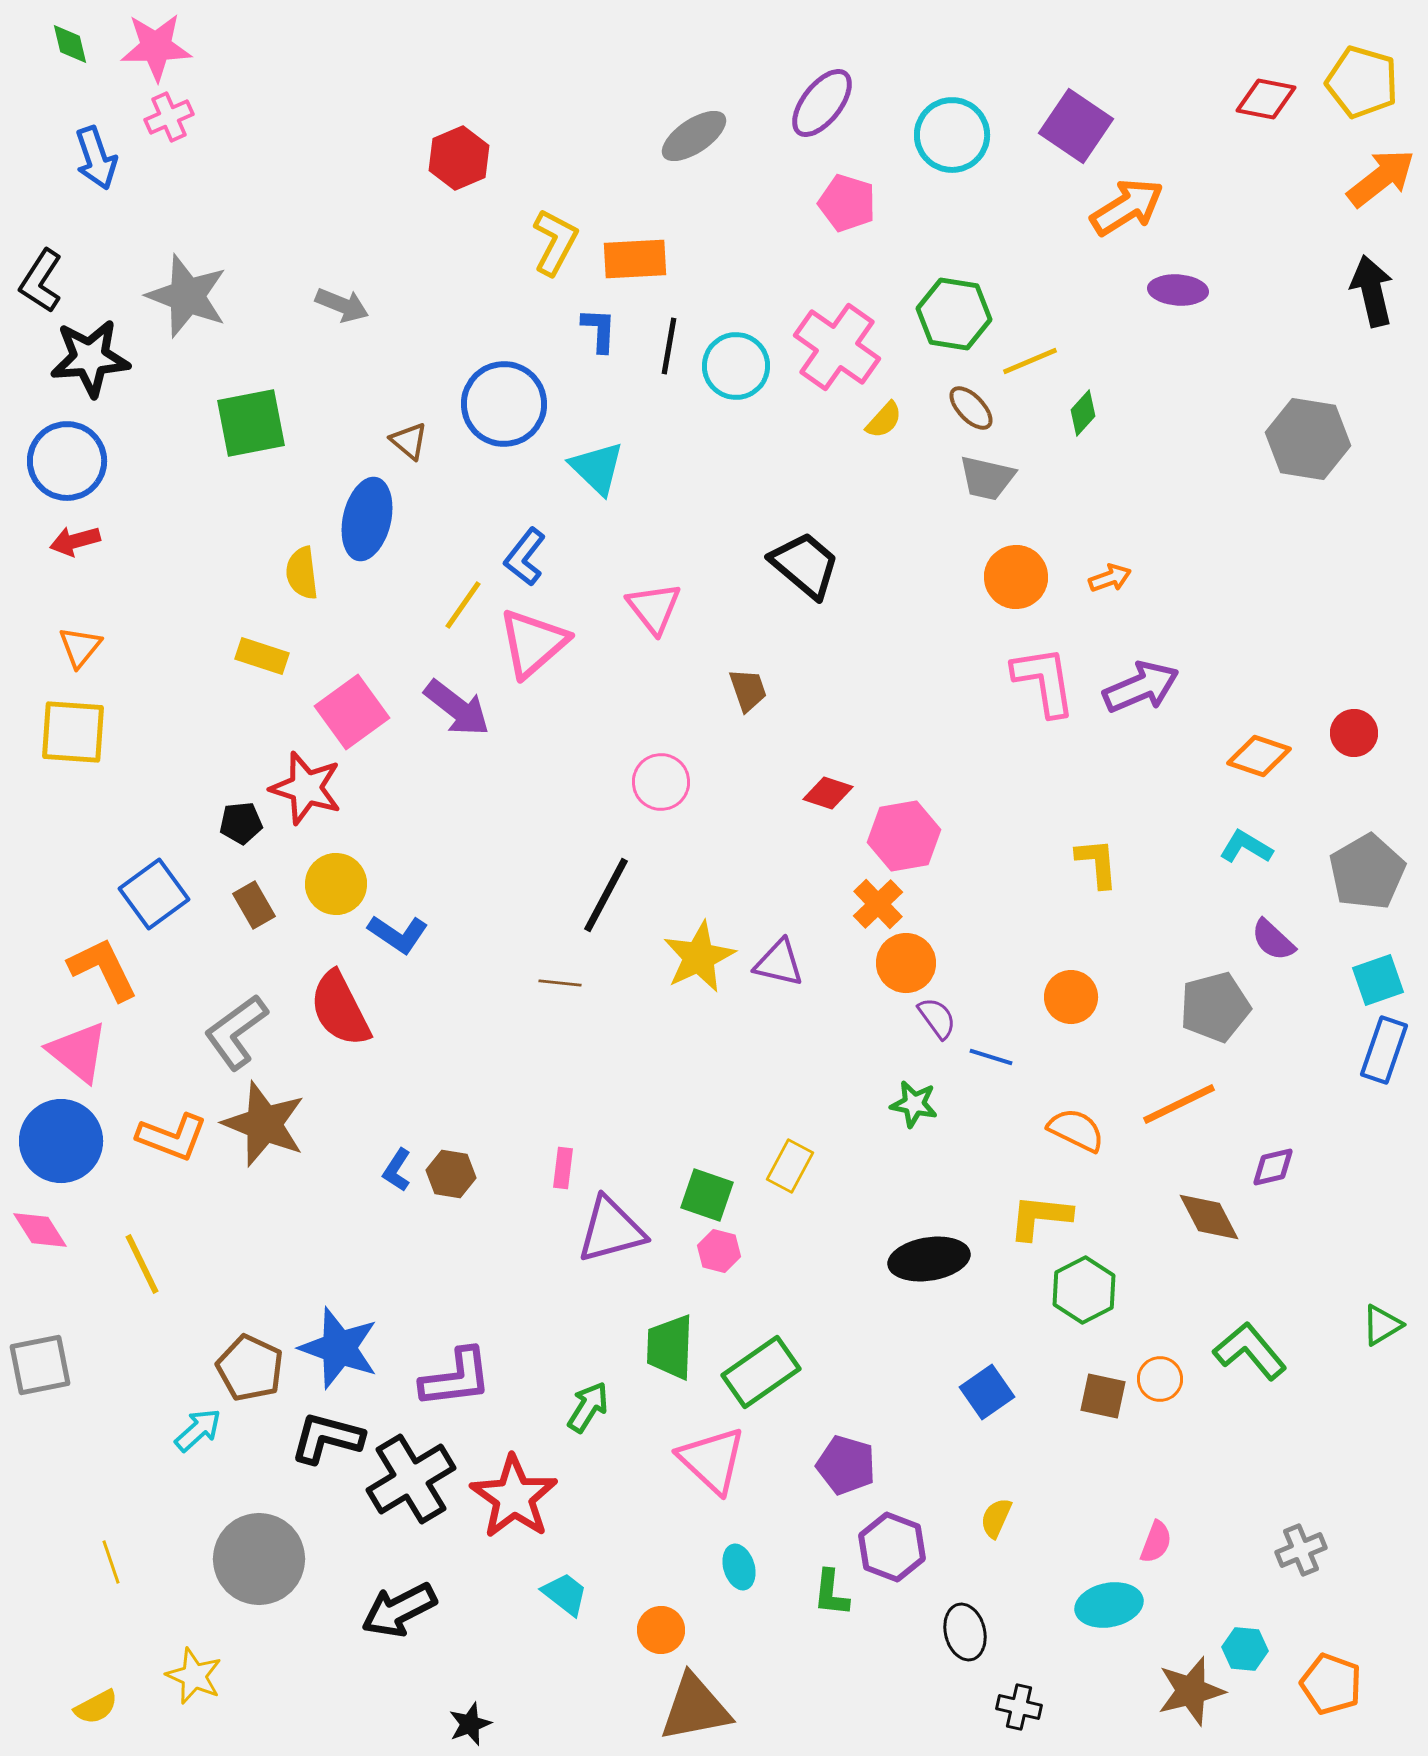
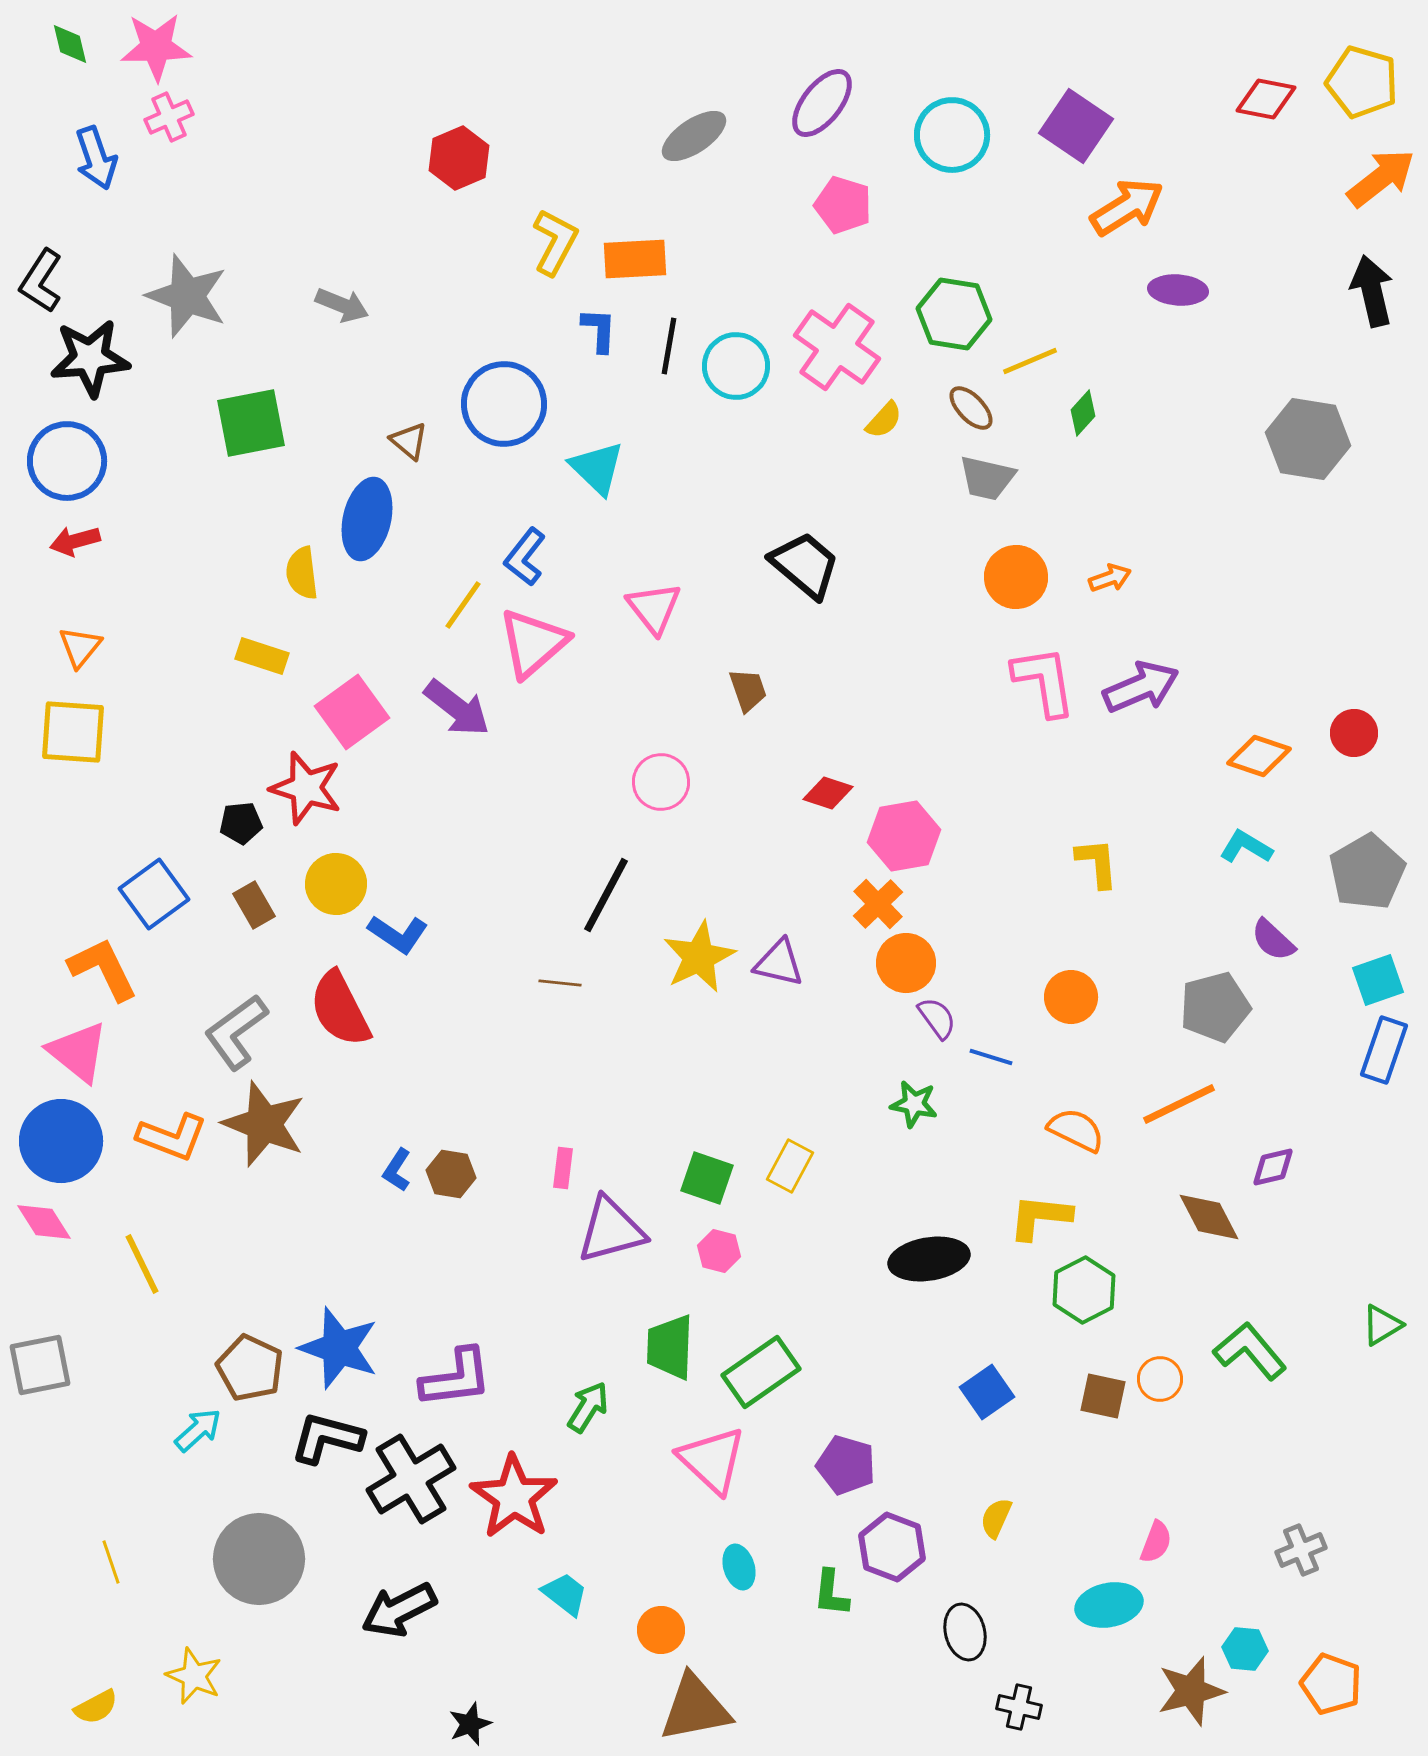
pink pentagon at (847, 203): moved 4 px left, 2 px down
green square at (707, 1195): moved 17 px up
pink diamond at (40, 1230): moved 4 px right, 8 px up
